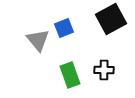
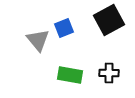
black square: moved 2 px left, 1 px down
black cross: moved 5 px right, 3 px down
green rectangle: rotated 60 degrees counterclockwise
